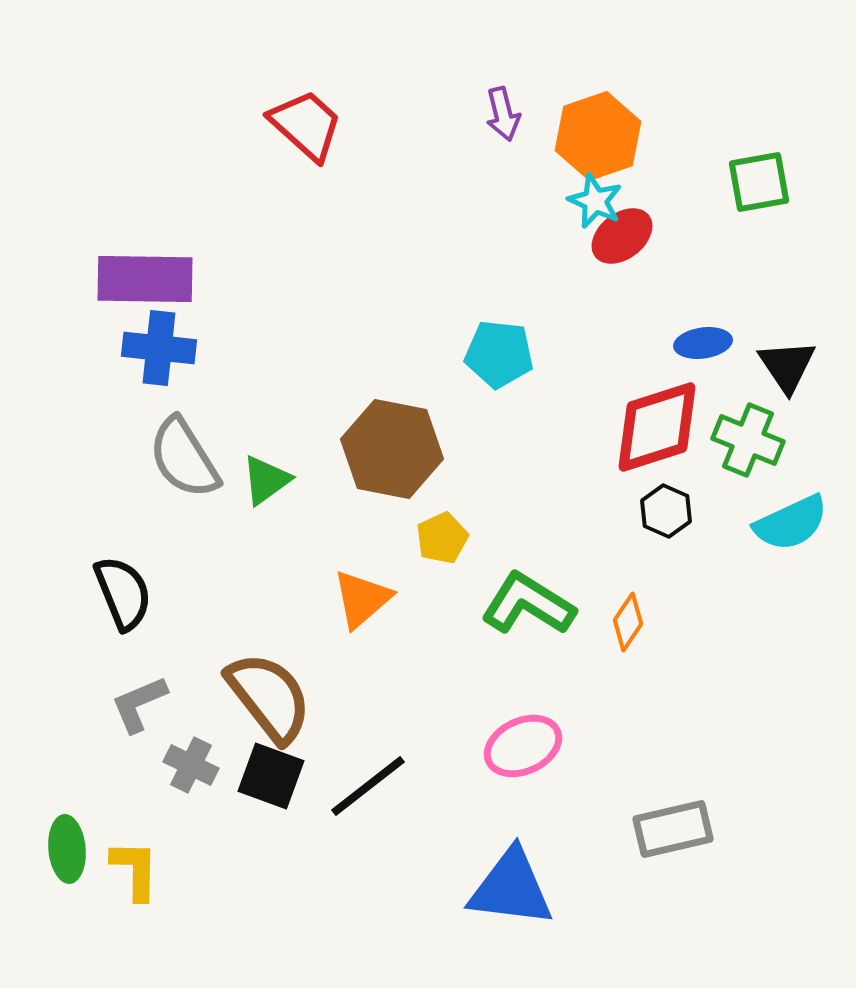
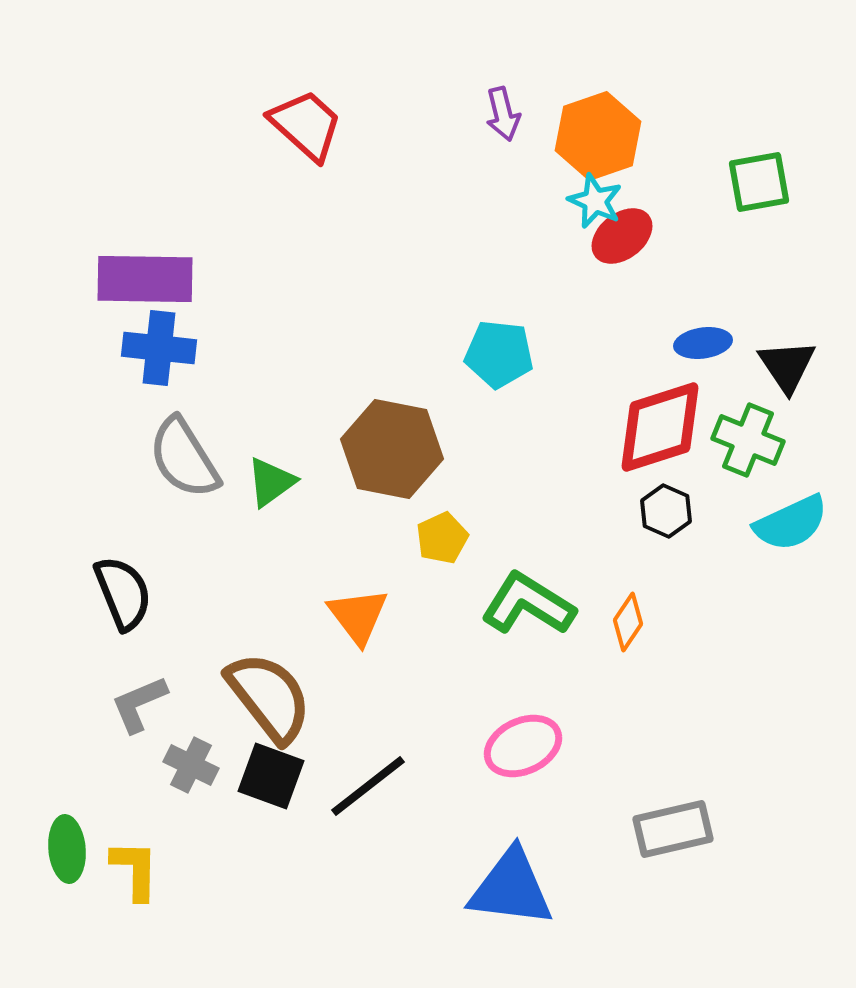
red diamond: moved 3 px right
green triangle: moved 5 px right, 2 px down
orange triangle: moved 4 px left, 17 px down; rotated 26 degrees counterclockwise
